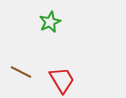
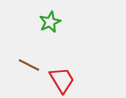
brown line: moved 8 px right, 7 px up
